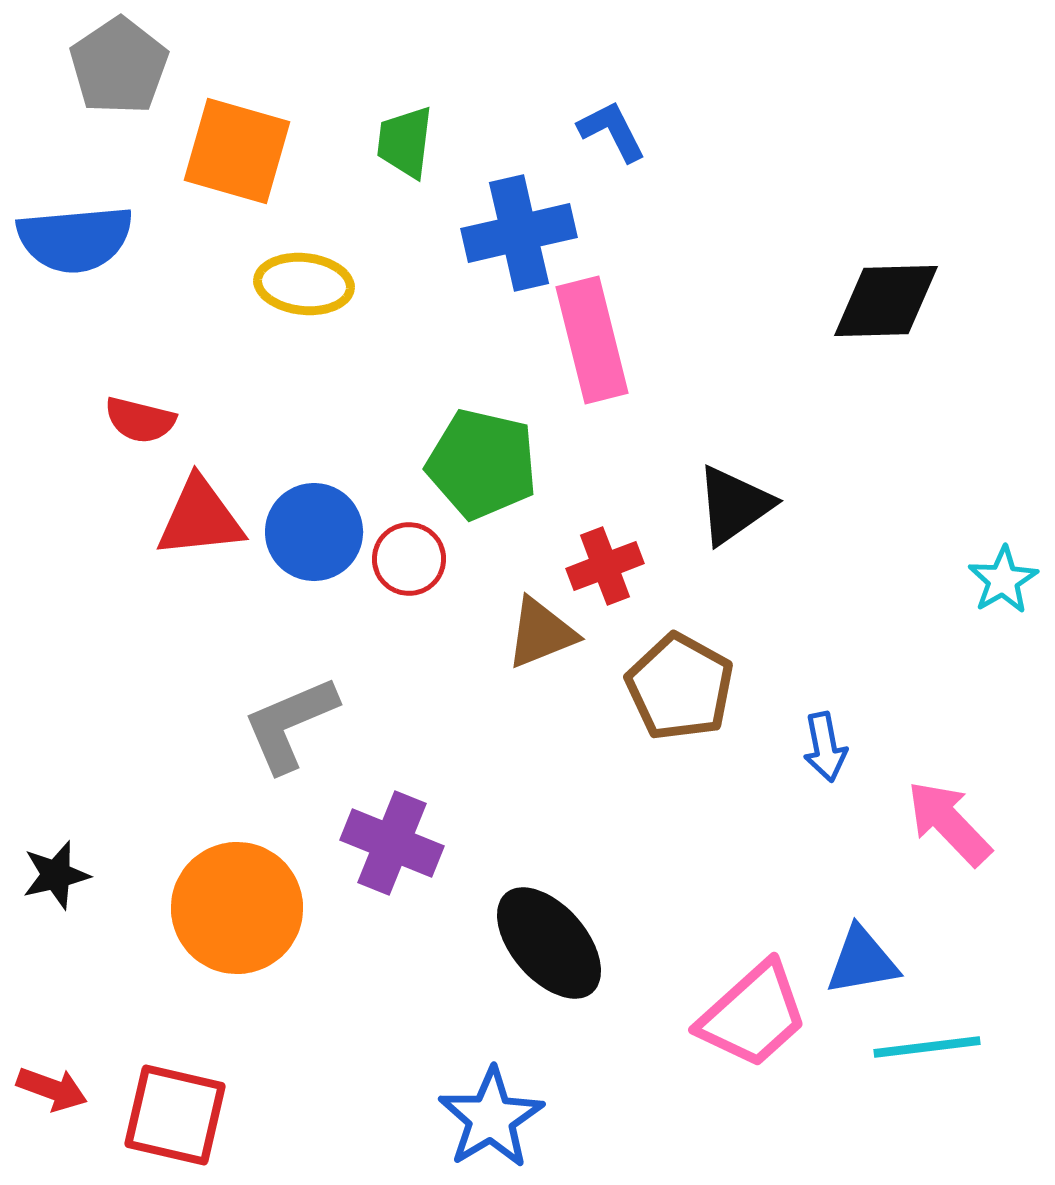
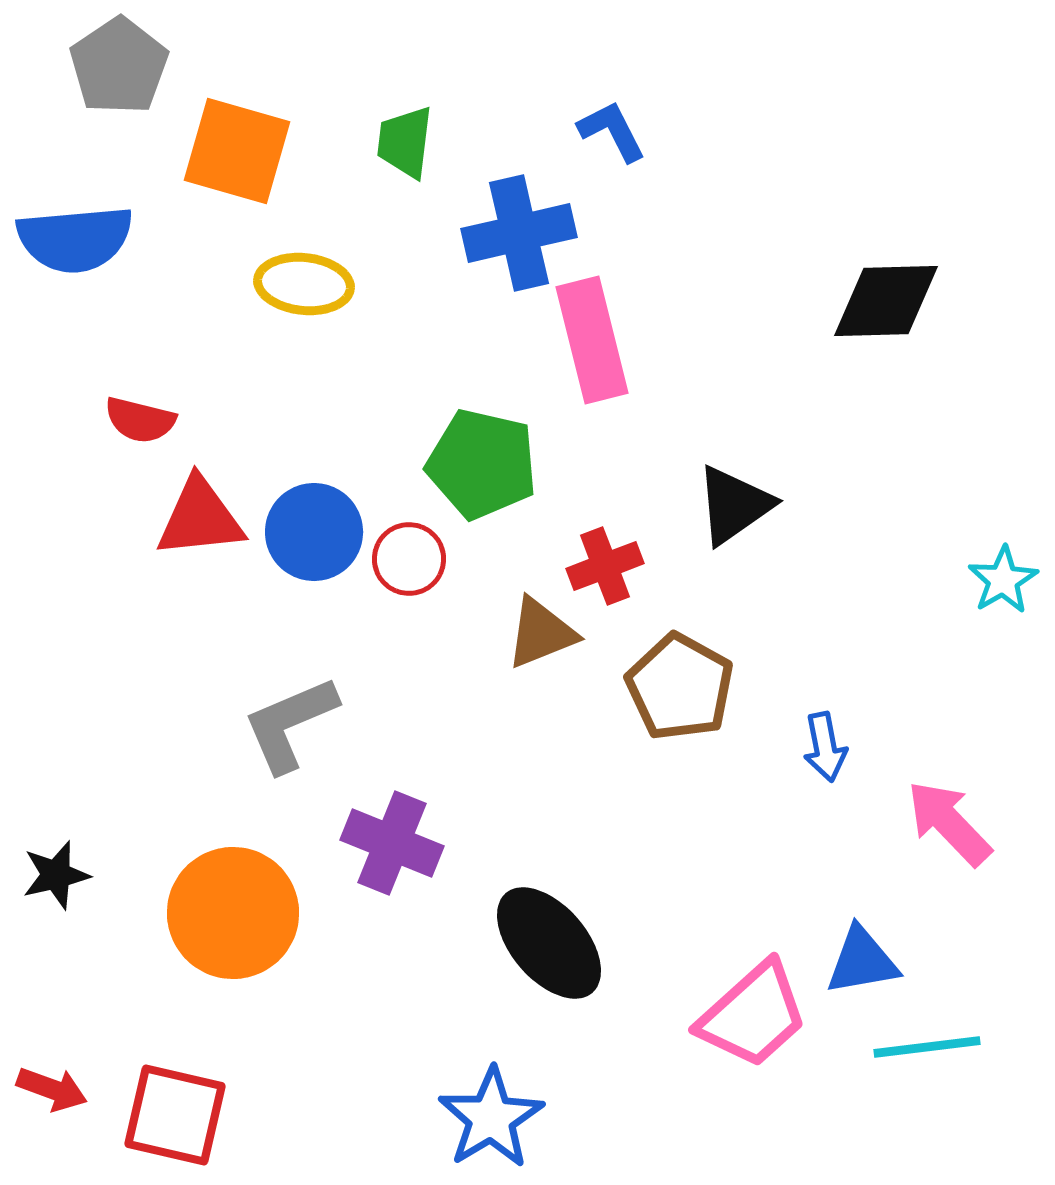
orange circle: moved 4 px left, 5 px down
